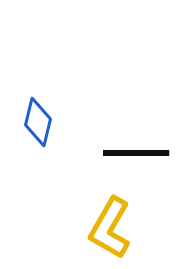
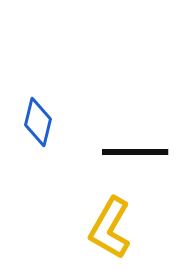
black line: moved 1 px left, 1 px up
